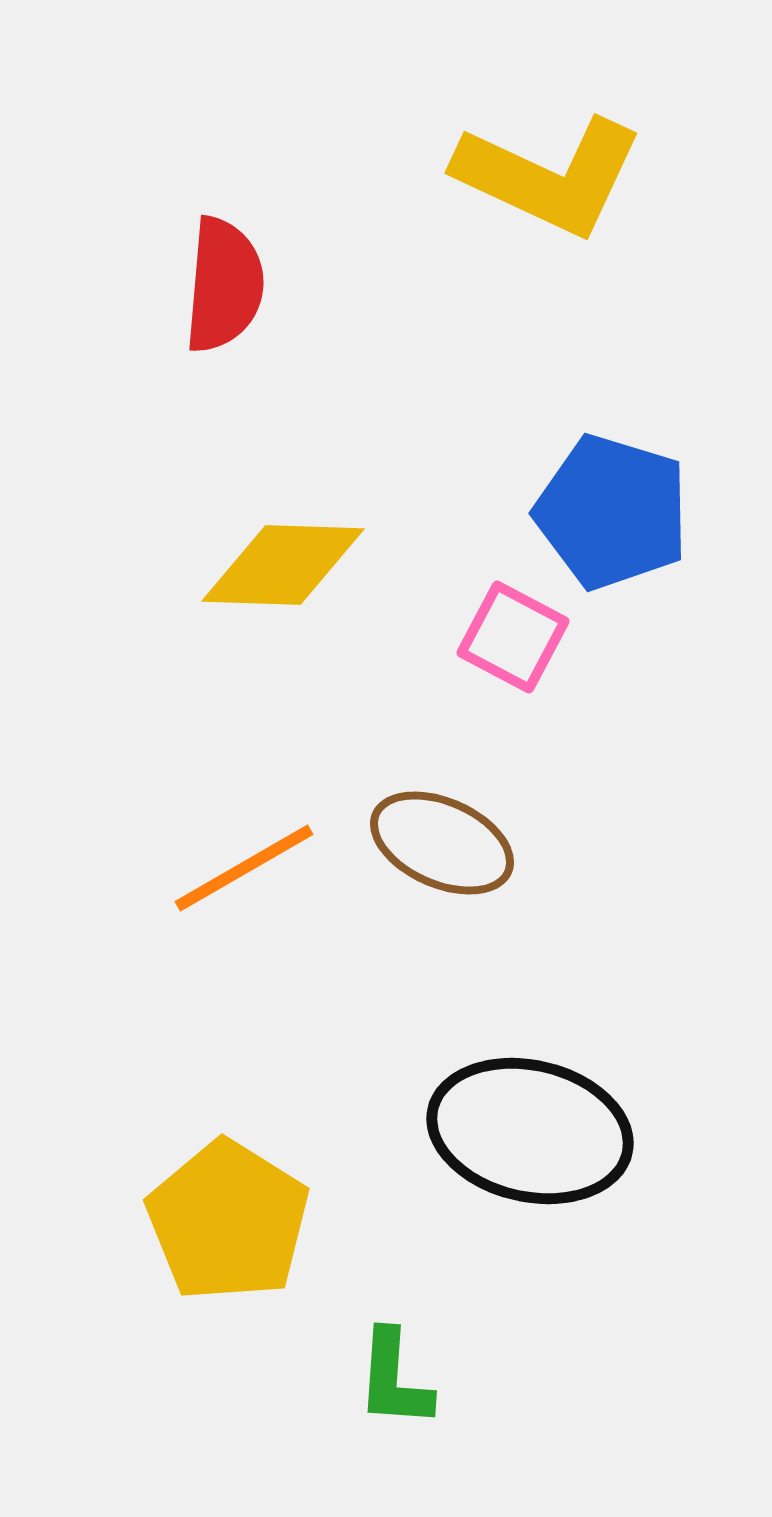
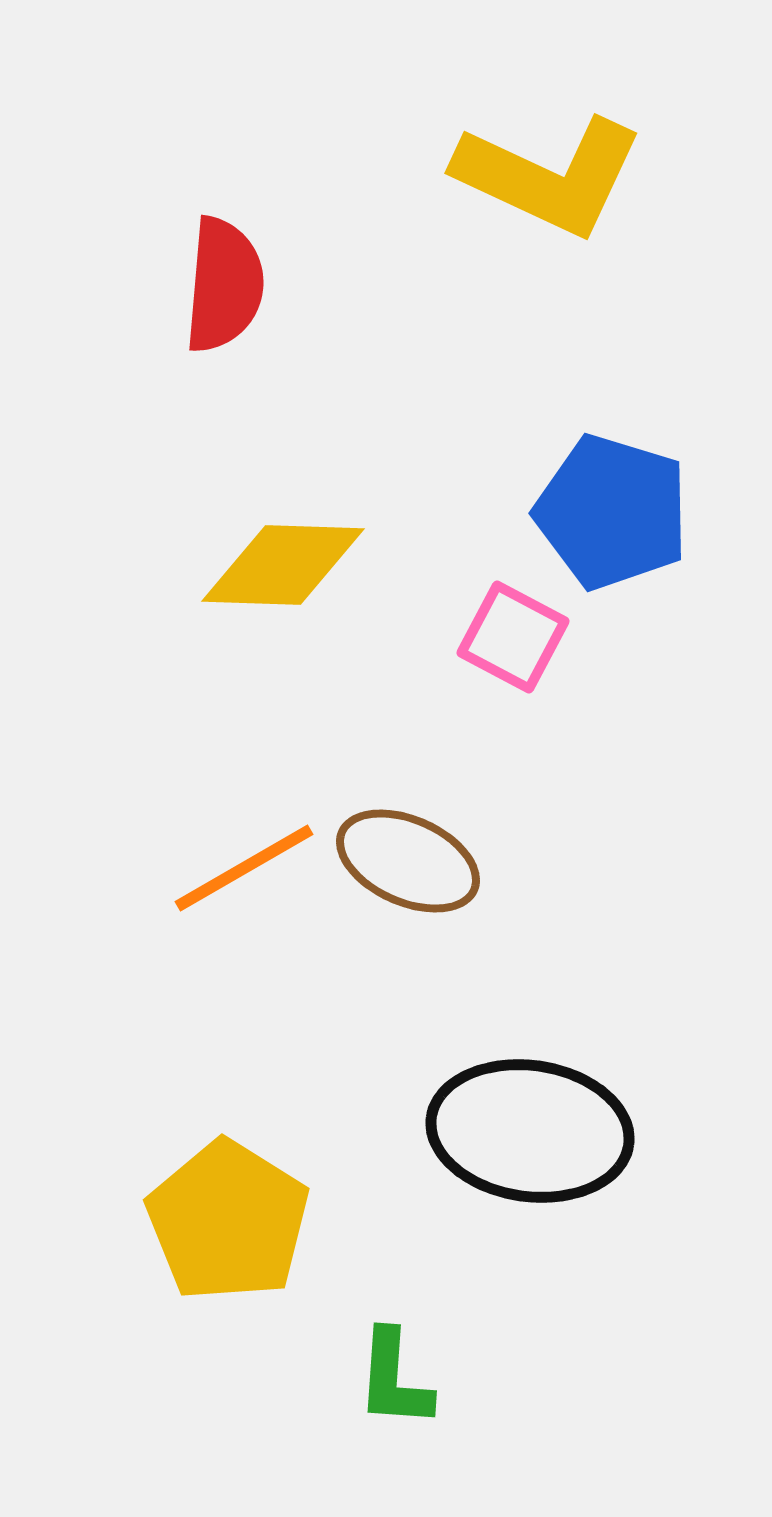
brown ellipse: moved 34 px left, 18 px down
black ellipse: rotated 5 degrees counterclockwise
